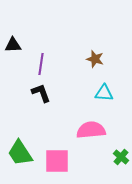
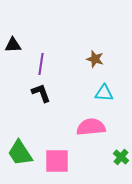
pink semicircle: moved 3 px up
